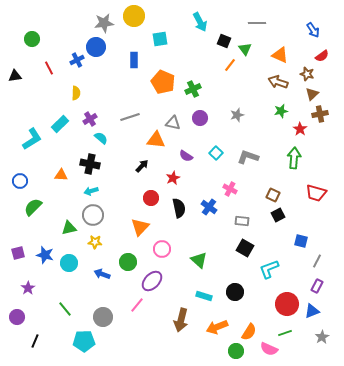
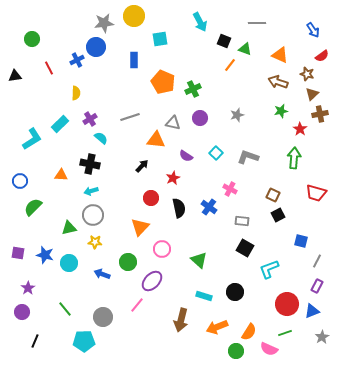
green triangle at (245, 49): rotated 32 degrees counterclockwise
purple square at (18, 253): rotated 24 degrees clockwise
purple circle at (17, 317): moved 5 px right, 5 px up
